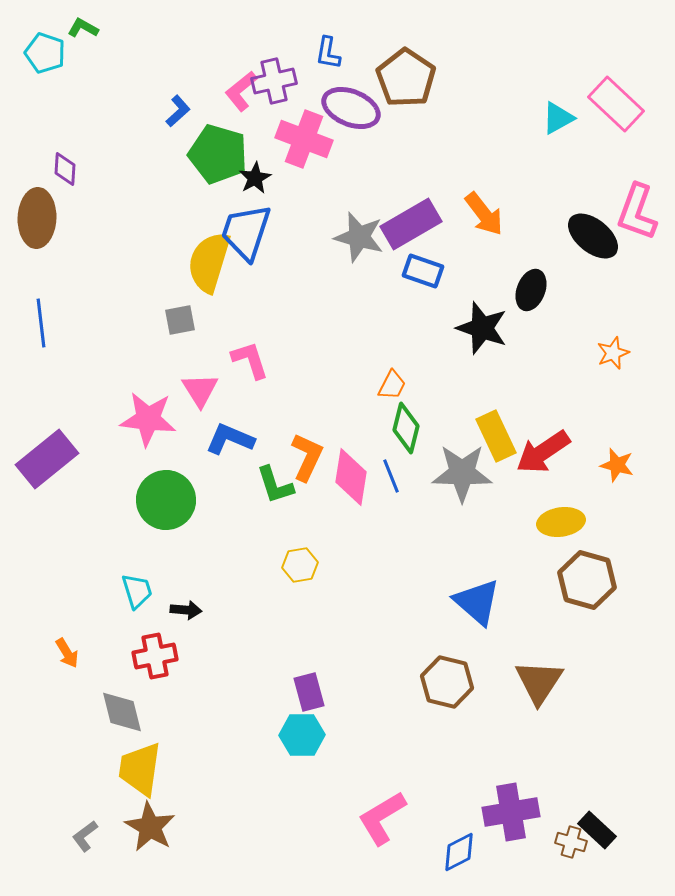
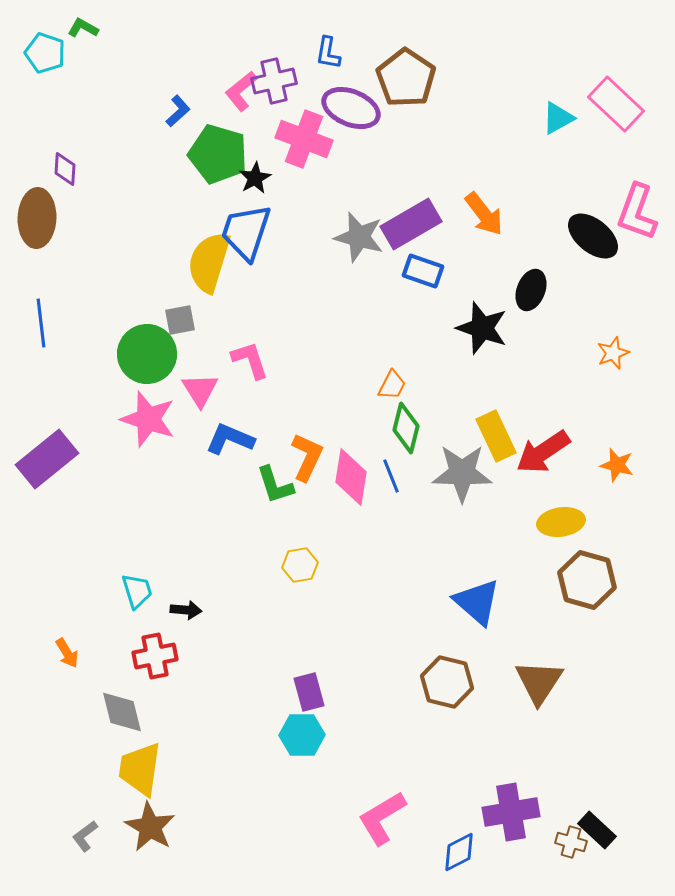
pink star at (148, 419): rotated 12 degrees clockwise
green circle at (166, 500): moved 19 px left, 146 px up
